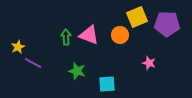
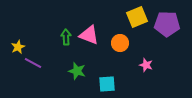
orange circle: moved 8 px down
pink star: moved 3 px left, 2 px down
